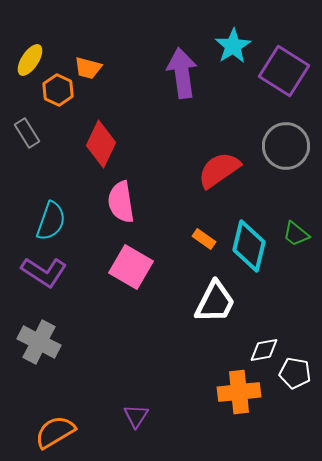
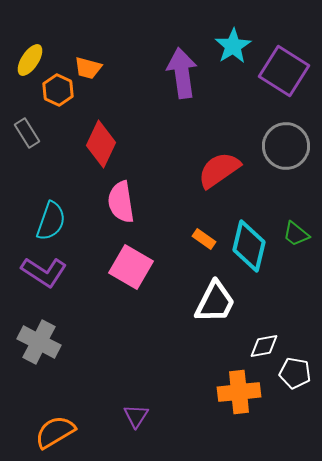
white diamond: moved 4 px up
